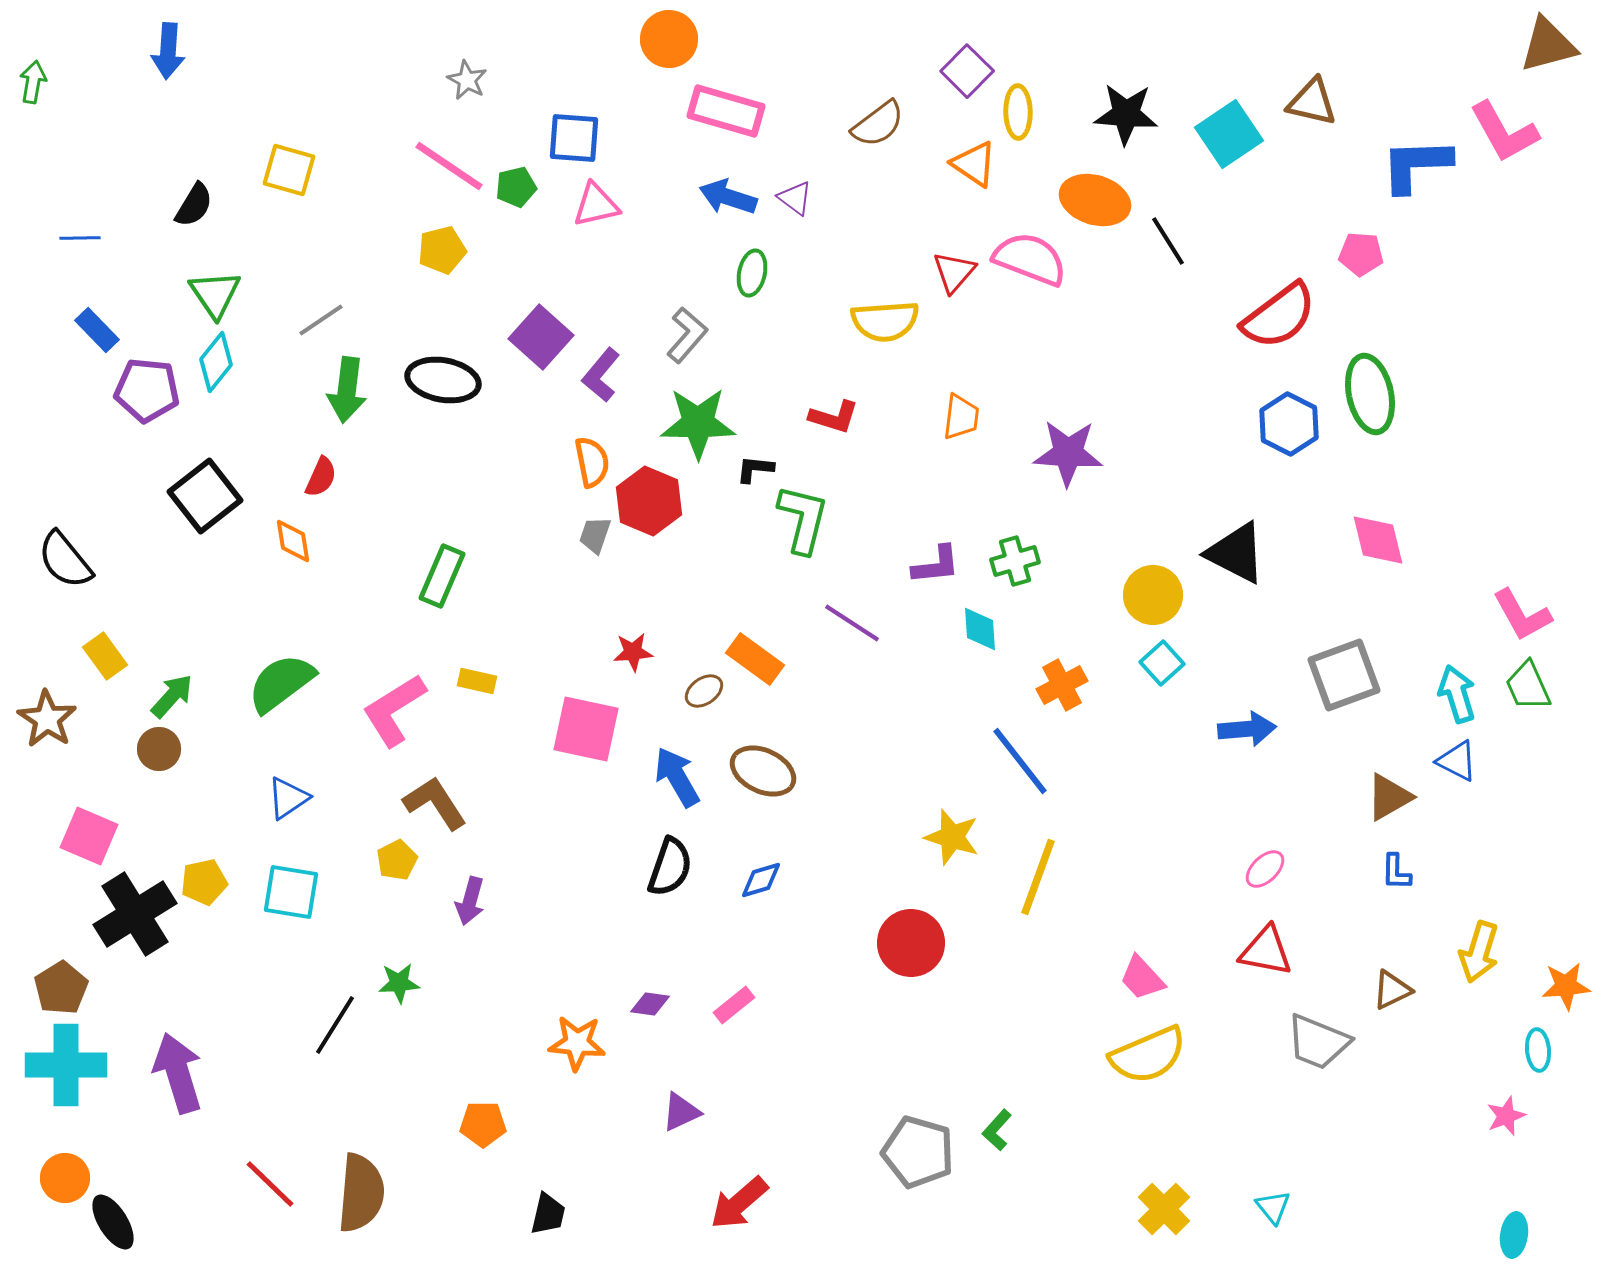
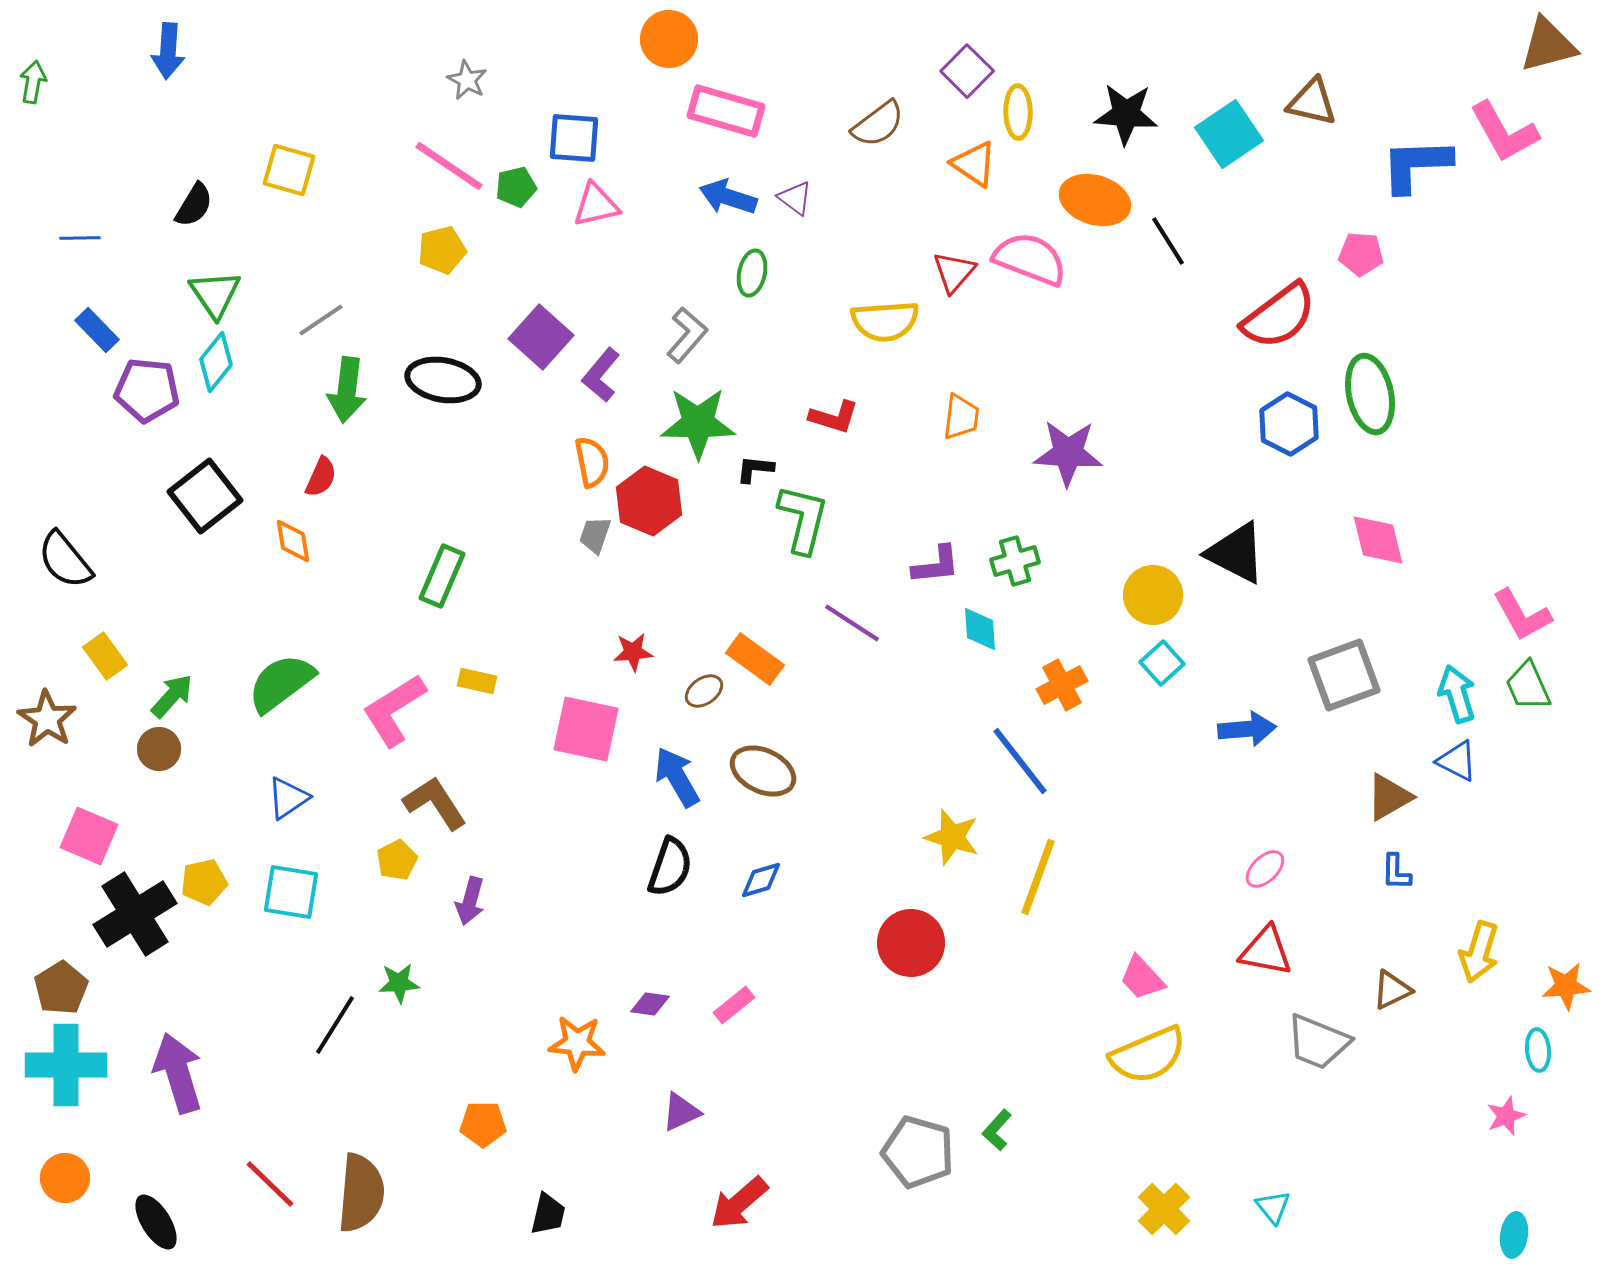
black ellipse at (113, 1222): moved 43 px right
